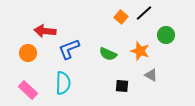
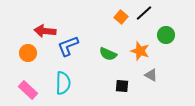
blue L-shape: moved 1 px left, 3 px up
